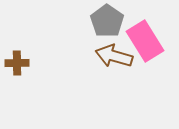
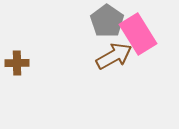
pink rectangle: moved 7 px left, 7 px up
brown arrow: rotated 135 degrees clockwise
